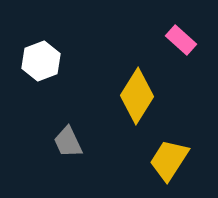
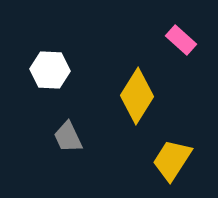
white hexagon: moved 9 px right, 9 px down; rotated 24 degrees clockwise
gray trapezoid: moved 5 px up
yellow trapezoid: moved 3 px right
